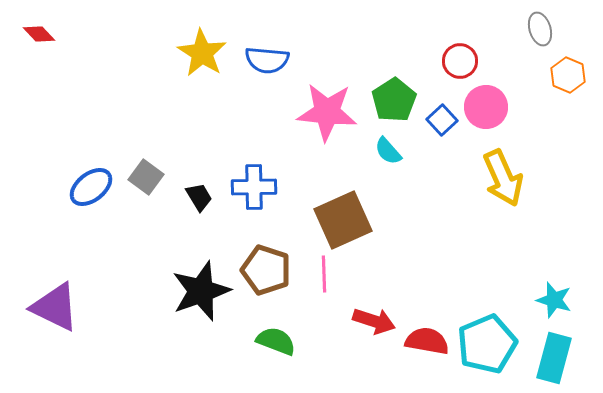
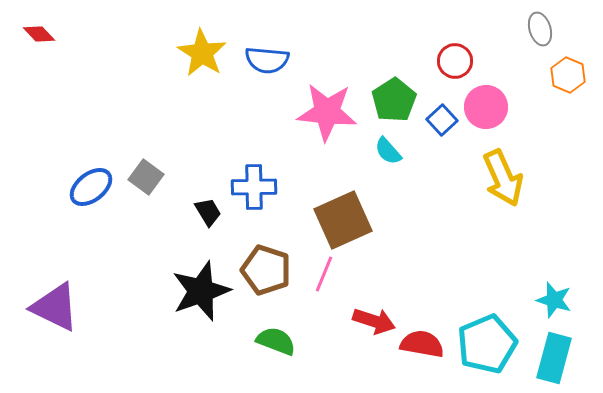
red circle: moved 5 px left
black trapezoid: moved 9 px right, 15 px down
pink line: rotated 24 degrees clockwise
red semicircle: moved 5 px left, 3 px down
